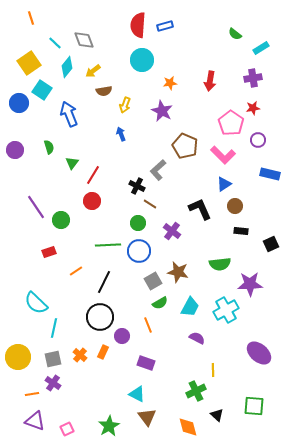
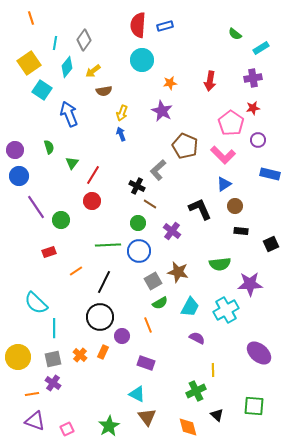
gray diamond at (84, 40): rotated 55 degrees clockwise
cyan line at (55, 43): rotated 56 degrees clockwise
blue circle at (19, 103): moved 73 px down
yellow arrow at (125, 105): moved 3 px left, 8 px down
cyan line at (54, 328): rotated 12 degrees counterclockwise
